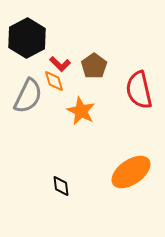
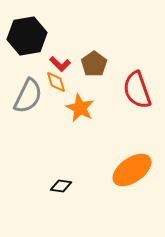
black hexagon: moved 2 px up; rotated 18 degrees clockwise
brown pentagon: moved 2 px up
orange diamond: moved 2 px right, 1 px down
red semicircle: moved 2 px left; rotated 6 degrees counterclockwise
orange star: moved 1 px left, 3 px up
orange ellipse: moved 1 px right, 2 px up
black diamond: rotated 75 degrees counterclockwise
